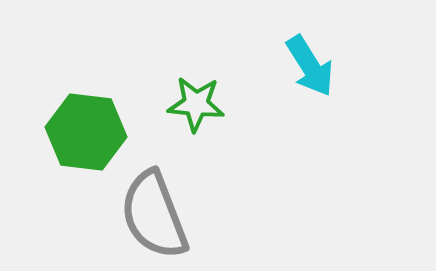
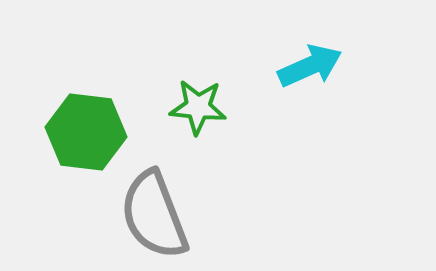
cyan arrow: rotated 82 degrees counterclockwise
green star: moved 2 px right, 3 px down
